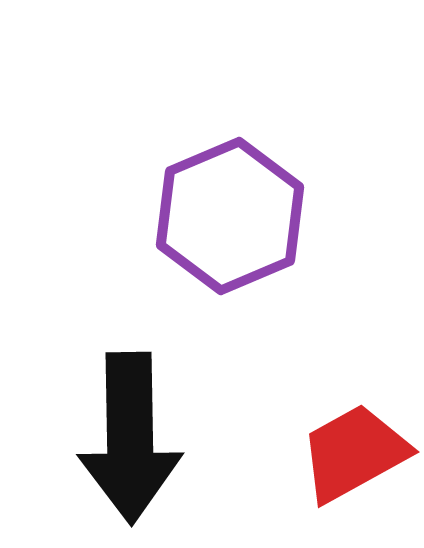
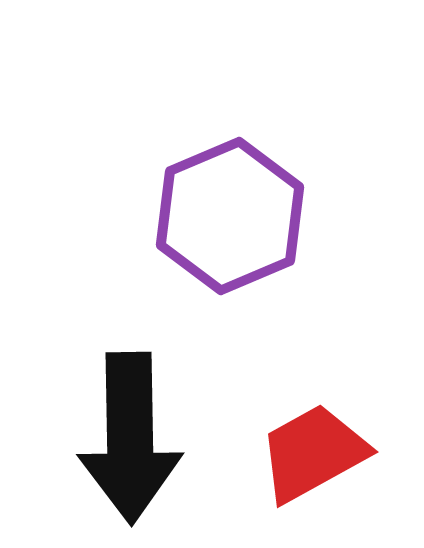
red trapezoid: moved 41 px left
